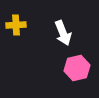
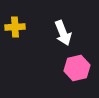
yellow cross: moved 1 px left, 2 px down
